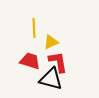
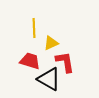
yellow triangle: moved 1 px down
red L-shape: moved 7 px right
black triangle: moved 2 px left; rotated 15 degrees clockwise
